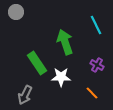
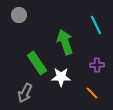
gray circle: moved 3 px right, 3 px down
purple cross: rotated 32 degrees counterclockwise
gray arrow: moved 2 px up
